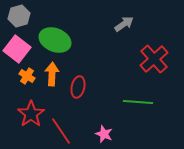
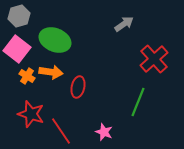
orange arrow: moved 1 px left, 2 px up; rotated 95 degrees clockwise
green line: rotated 72 degrees counterclockwise
red star: rotated 20 degrees counterclockwise
pink star: moved 2 px up
